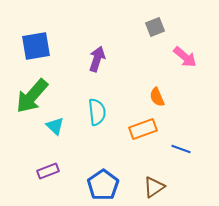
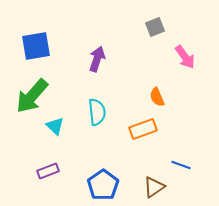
pink arrow: rotated 15 degrees clockwise
blue line: moved 16 px down
